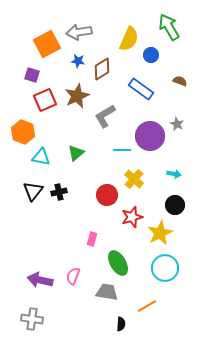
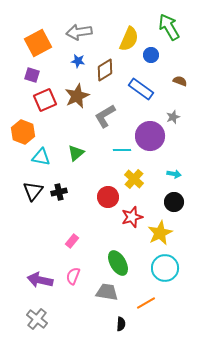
orange square: moved 9 px left, 1 px up
brown diamond: moved 3 px right, 1 px down
gray star: moved 4 px left, 7 px up; rotated 24 degrees clockwise
red circle: moved 1 px right, 2 px down
black circle: moved 1 px left, 3 px up
pink rectangle: moved 20 px left, 2 px down; rotated 24 degrees clockwise
orange line: moved 1 px left, 3 px up
gray cross: moved 5 px right; rotated 30 degrees clockwise
